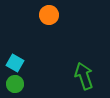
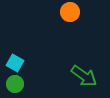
orange circle: moved 21 px right, 3 px up
green arrow: rotated 144 degrees clockwise
